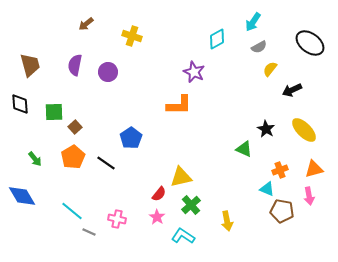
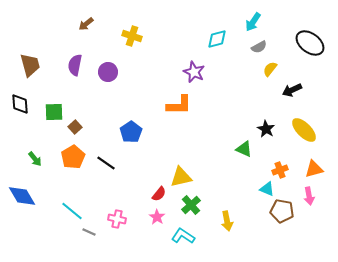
cyan diamond: rotated 15 degrees clockwise
blue pentagon: moved 6 px up
